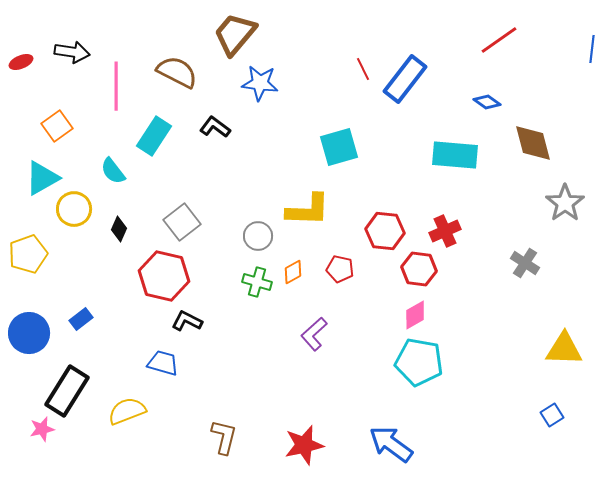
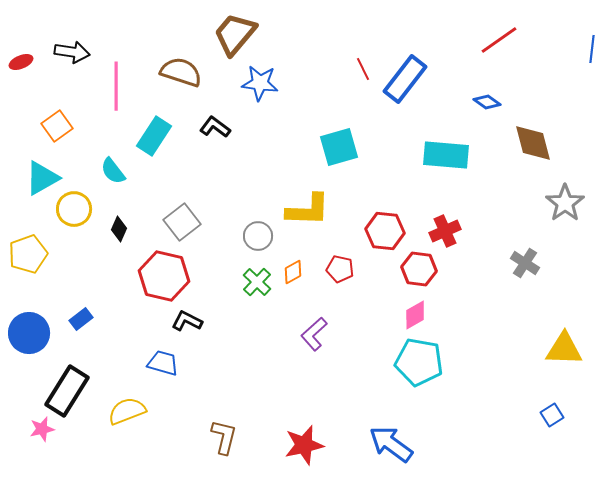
brown semicircle at (177, 72): moved 4 px right; rotated 9 degrees counterclockwise
cyan rectangle at (455, 155): moved 9 px left
green cross at (257, 282): rotated 28 degrees clockwise
